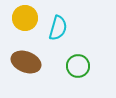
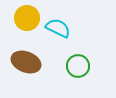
yellow circle: moved 2 px right
cyan semicircle: rotated 80 degrees counterclockwise
